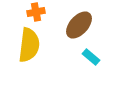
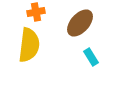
brown ellipse: moved 1 px right, 2 px up
cyan rectangle: rotated 18 degrees clockwise
